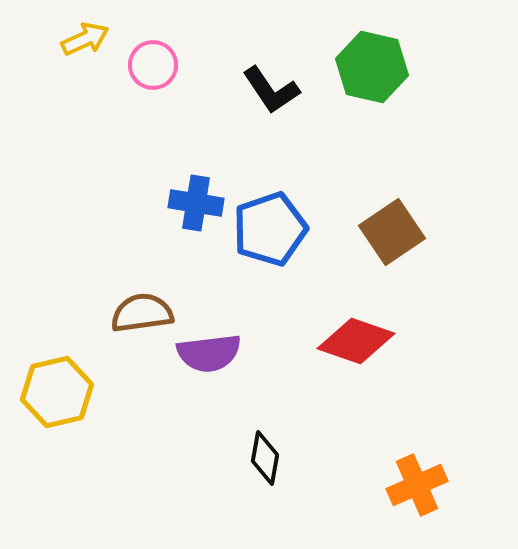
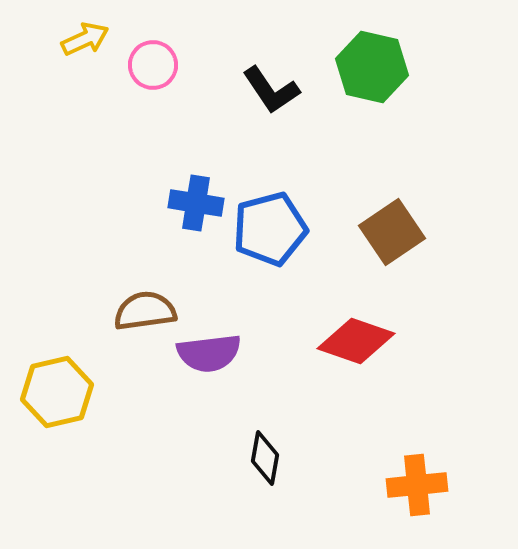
blue pentagon: rotated 4 degrees clockwise
brown semicircle: moved 3 px right, 2 px up
orange cross: rotated 18 degrees clockwise
